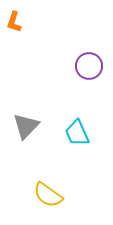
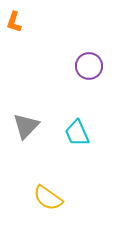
yellow semicircle: moved 3 px down
